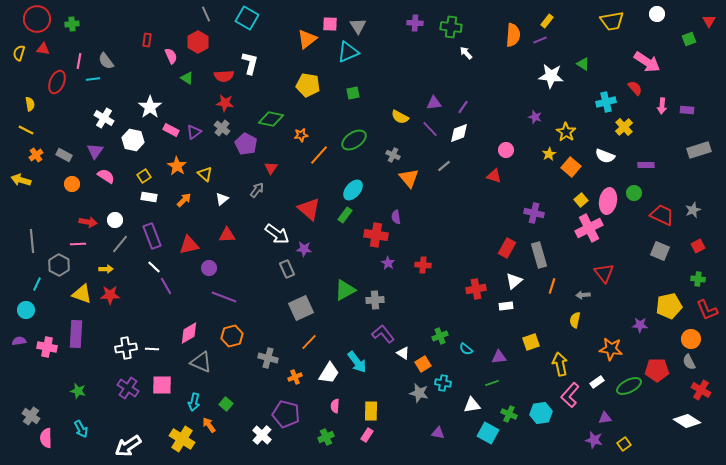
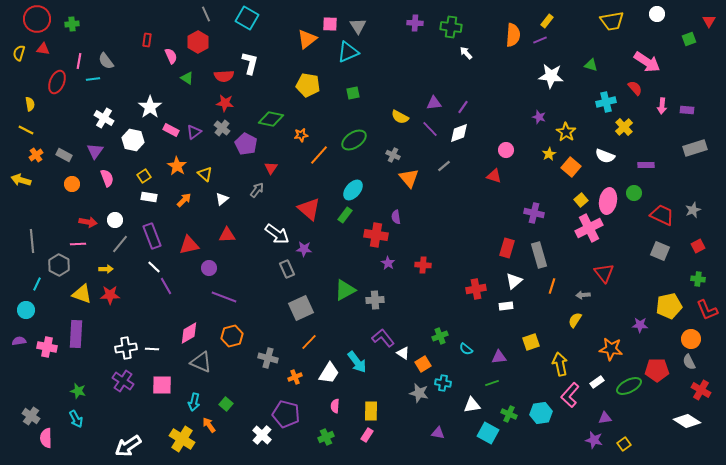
green triangle at (583, 64): moved 8 px right, 1 px down; rotated 16 degrees counterclockwise
purple star at (535, 117): moved 4 px right
gray rectangle at (699, 150): moved 4 px left, 2 px up
pink semicircle at (106, 176): moved 1 px right, 2 px down; rotated 36 degrees clockwise
red rectangle at (507, 248): rotated 12 degrees counterclockwise
yellow semicircle at (575, 320): rotated 21 degrees clockwise
purple L-shape at (383, 334): moved 4 px down
purple cross at (128, 388): moved 5 px left, 7 px up
cyan arrow at (81, 429): moved 5 px left, 10 px up
